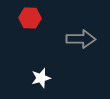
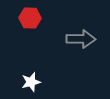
white star: moved 10 px left, 4 px down
